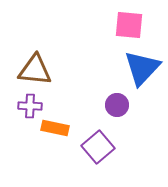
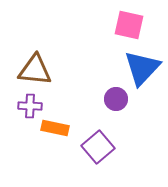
pink square: rotated 8 degrees clockwise
purple circle: moved 1 px left, 6 px up
